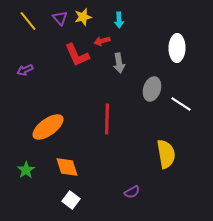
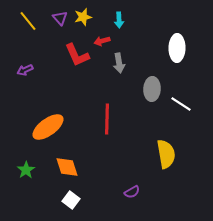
gray ellipse: rotated 15 degrees counterclockwise
